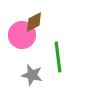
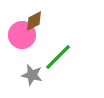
brown diamond: moved 1 px up
green line: rotated 52 degrees clockwise
